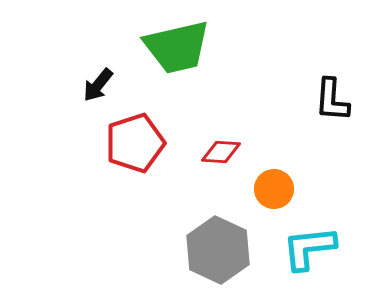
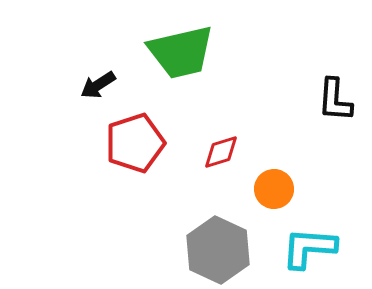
green trapezoid: moved 4 px right, 5 px down
black arrow: rotated 18 degrees clockwise
black L-shape: moved 3 px right
red diamond: rotated 21 degrees counterclockwise
cyan L-shape: rotated 10 degrees clockwise
